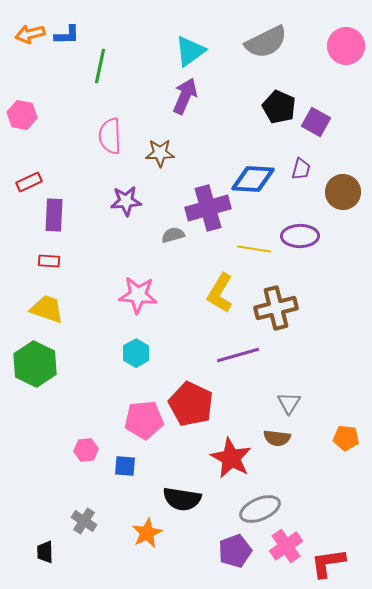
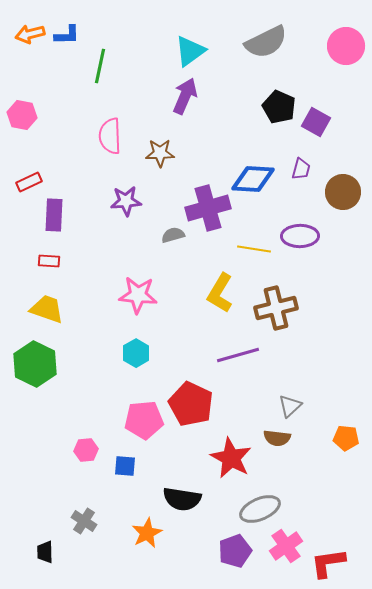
gray triangle at (289, 403): moved 1 px right, 3 px down; rotated 15 degrees clockwise
